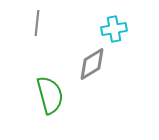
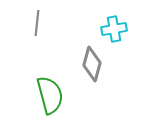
gray diamond: rotated 44 degrees counterclockwise
